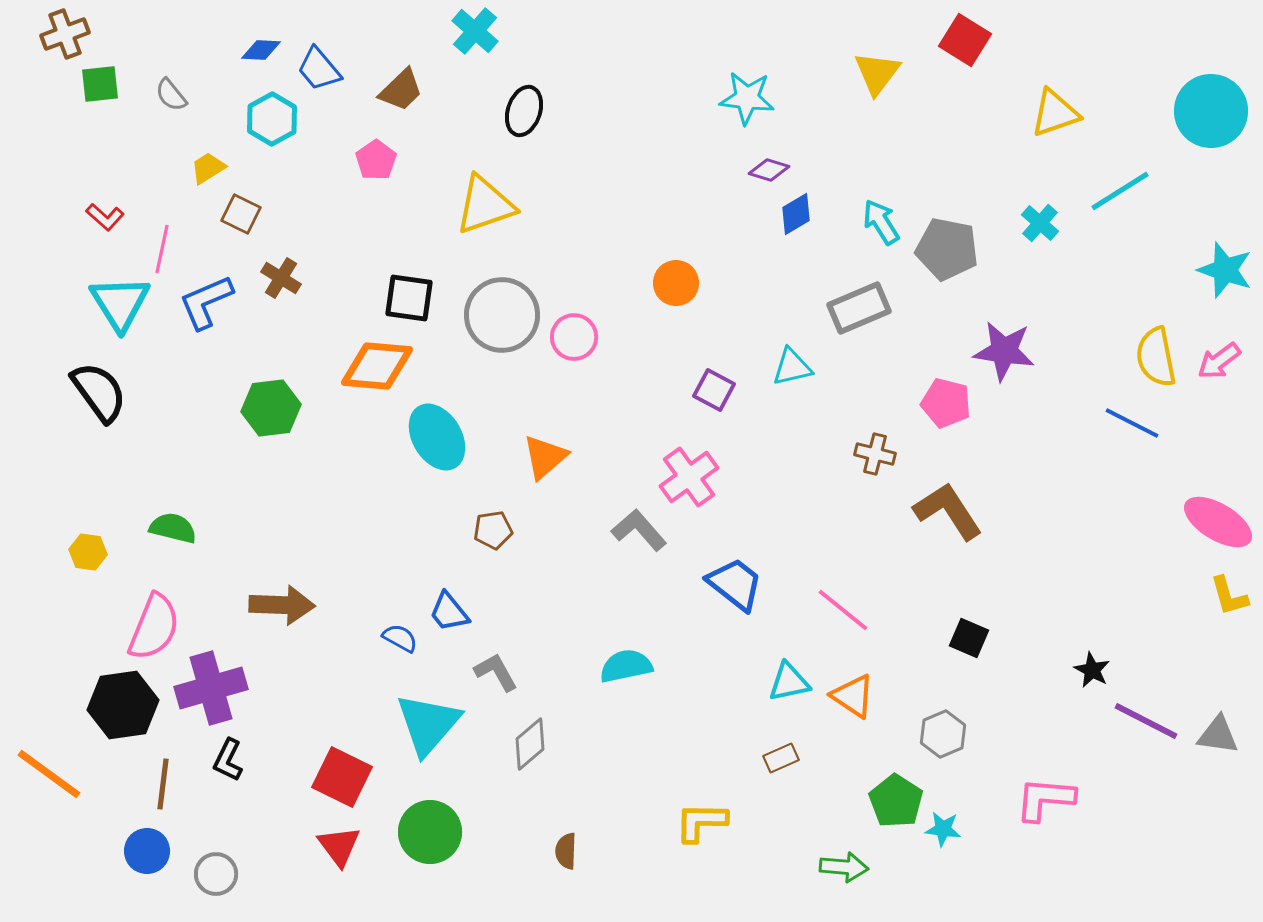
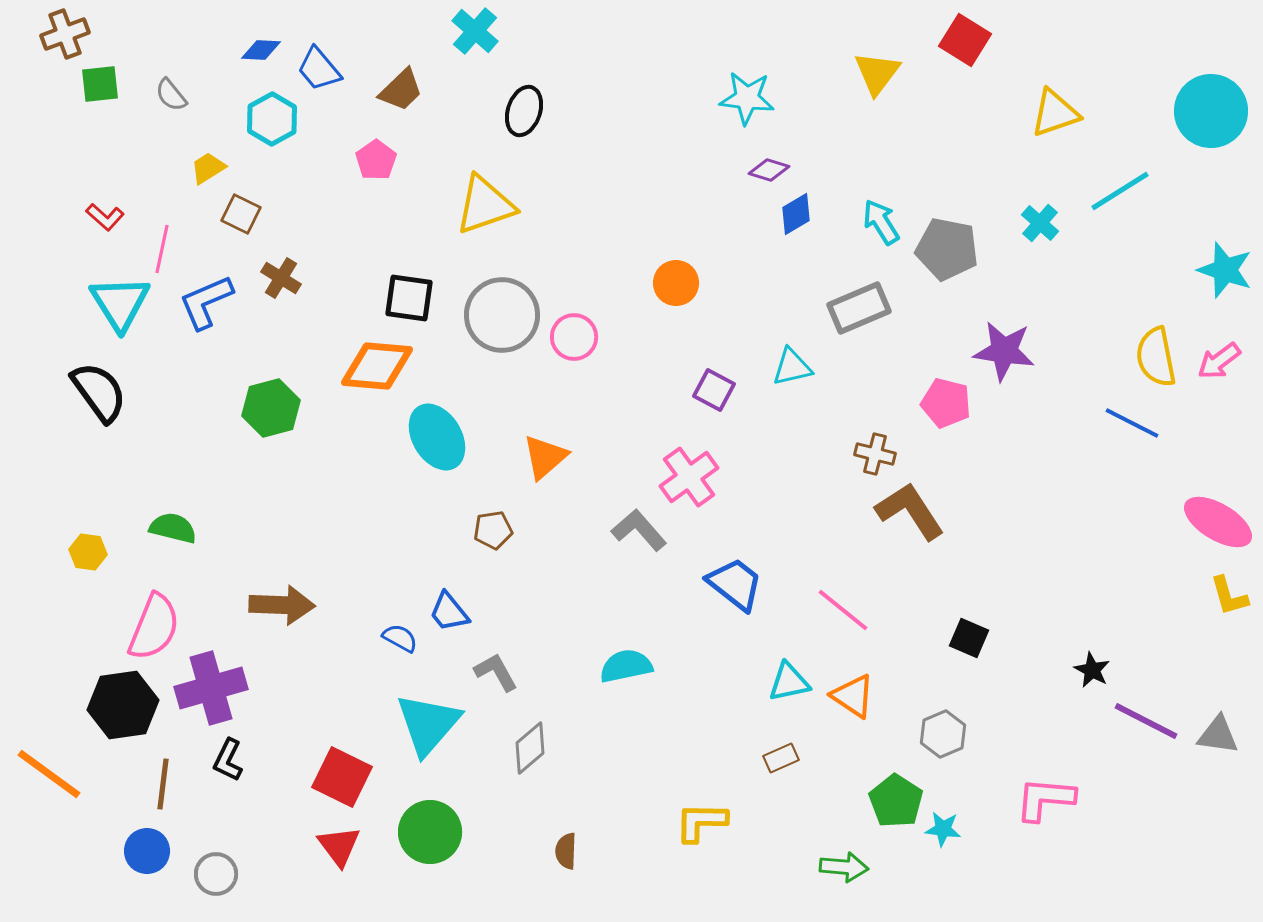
green hexagon at (271, 408): rotated 8 degrees counterclockwise
brown L-shape at (948, 511): moved 38 px left
gray diamond at (530, 744): moved 4 px down
